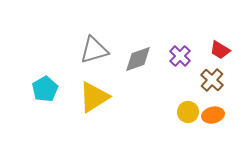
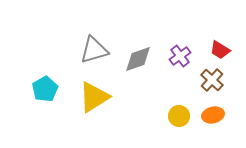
purple cross: rotated 10 degrees clockwise
yellow circle: moved 9 px left, 4 px down
